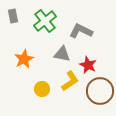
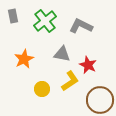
gray L-shape: moved 5 px up
brown circle: moved 9 px down
